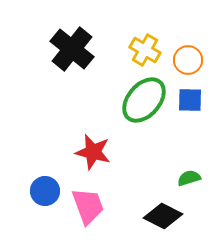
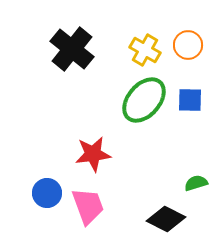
orange circle: moved 15 px up
red star: moved 2 px down; rotated 21 degrees counterclockwise
green semicircle: moved 7 px right, 5 px down
blue circle: moved 2 px right, 2 px down
black diamond: moved 3 px right, 3 px down
